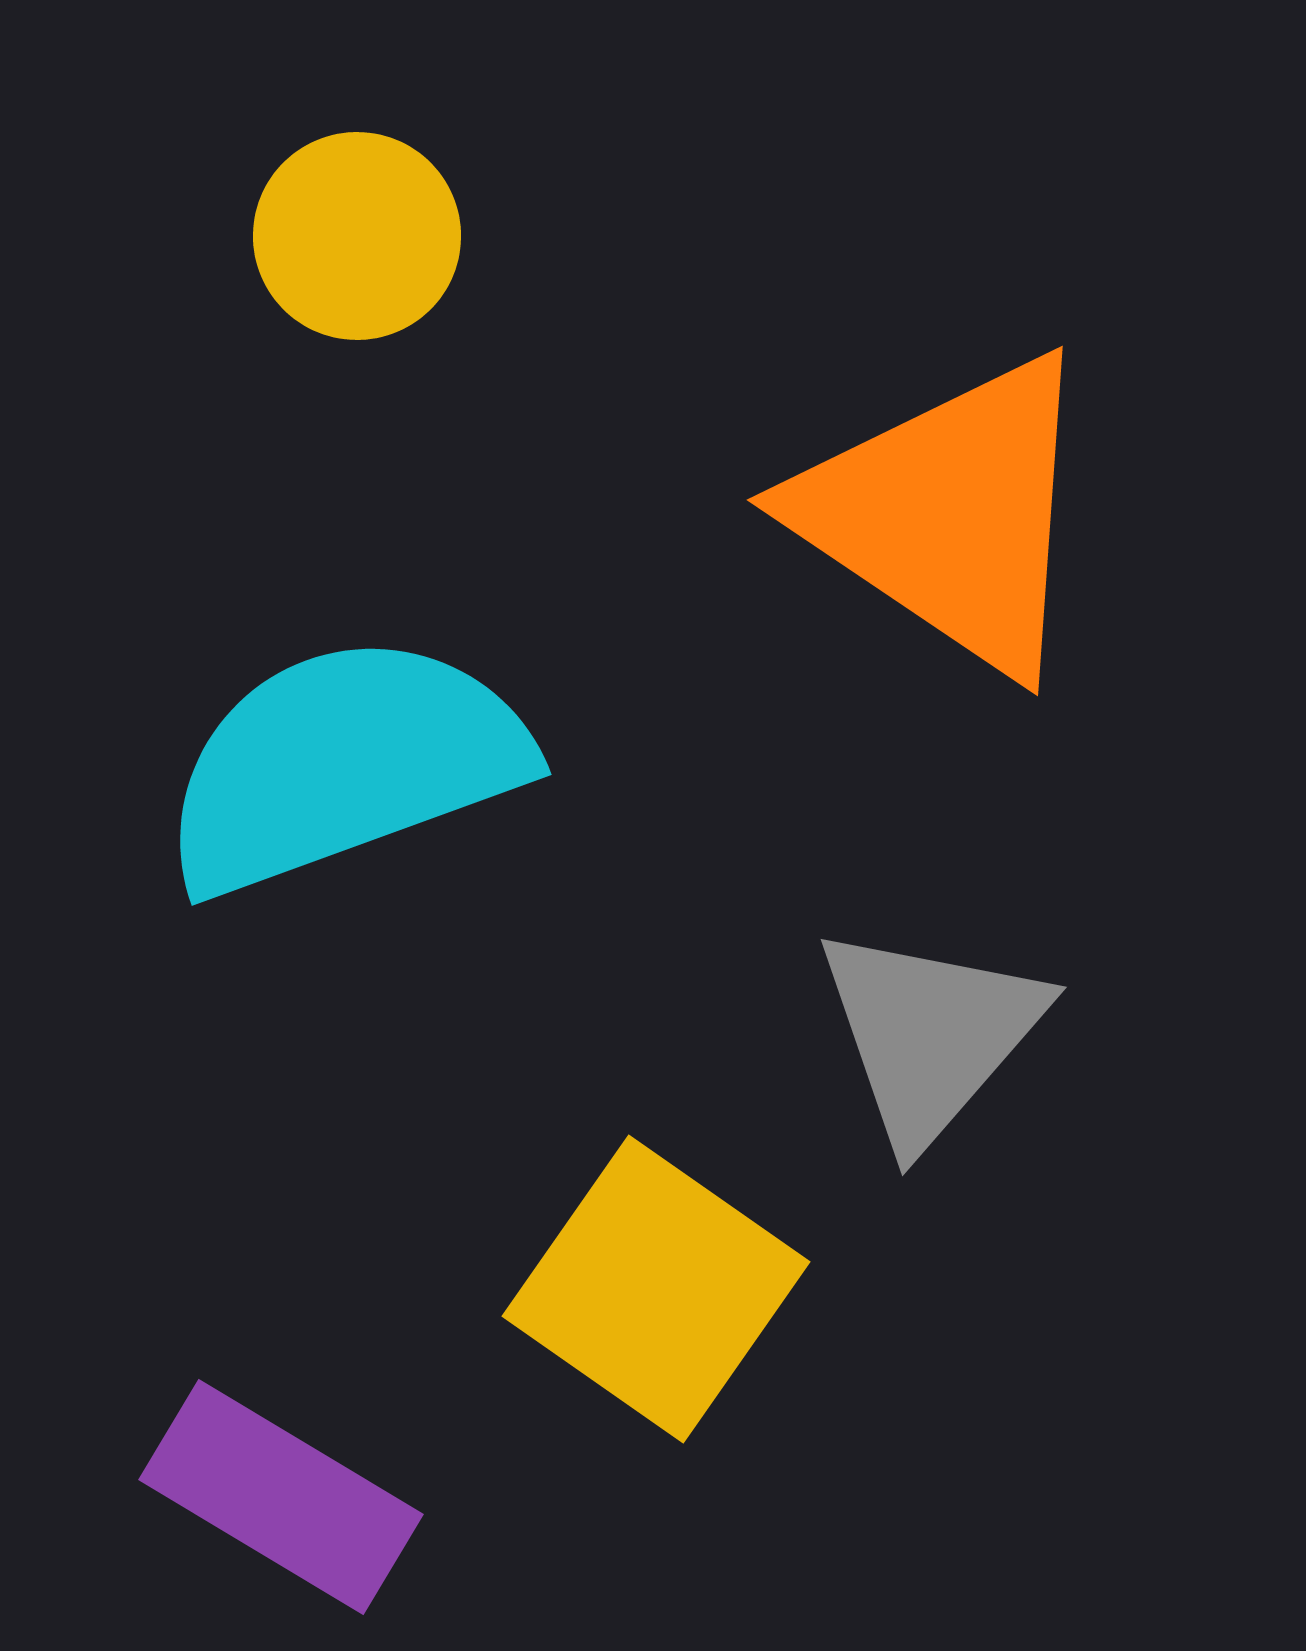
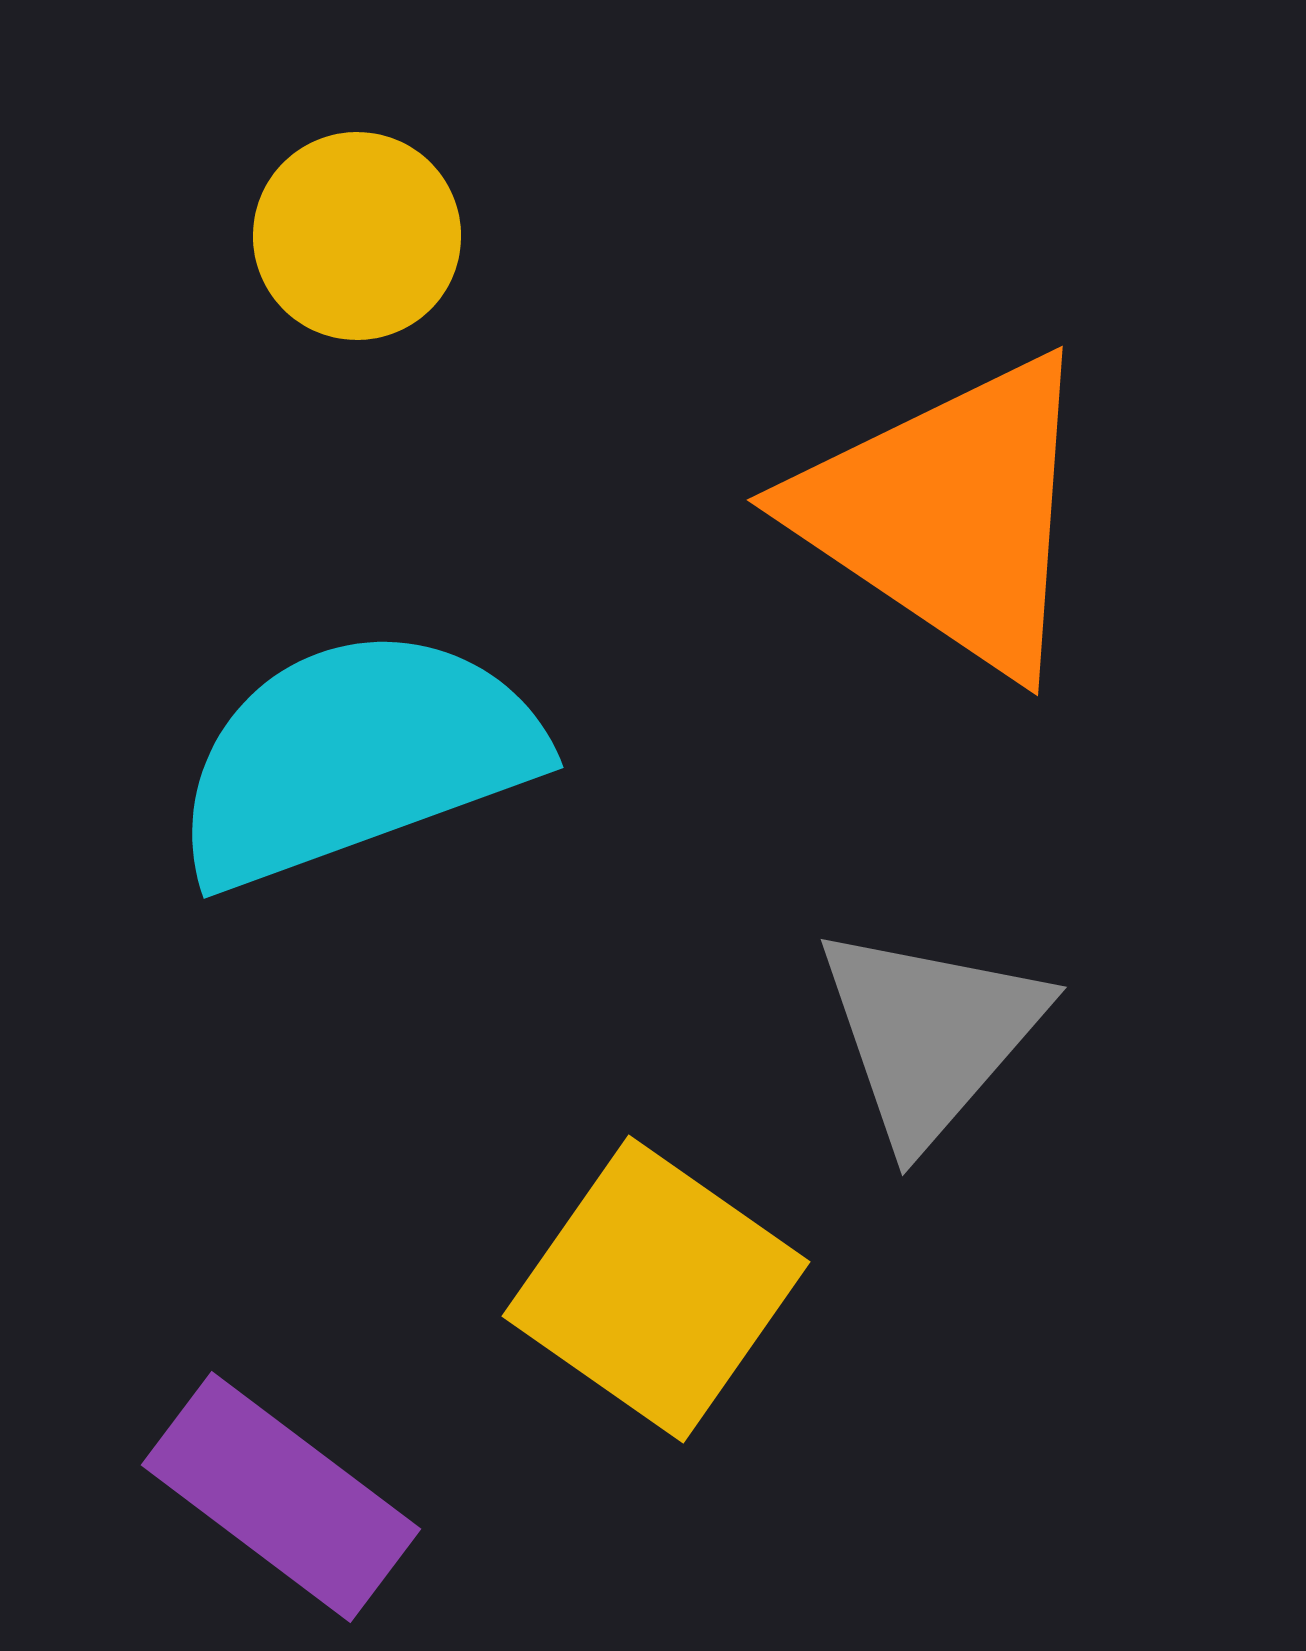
cyan semicircle: moved 12 px right, 7 px up
purple rectangle: rotated 6 degrees clockwise
